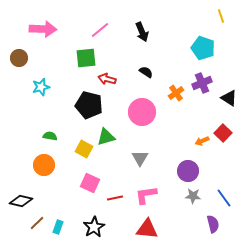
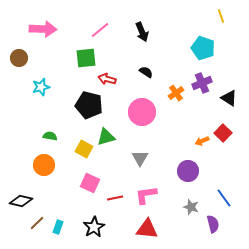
gray star: moved 2 px left, 11 px down; rotated 14 degrees clockwise
